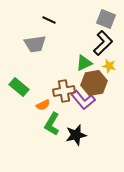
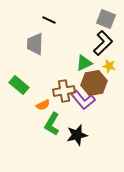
gray trapezoid: rotated 100 degrees clockwise
green rectangle: moved 2 px up
black star: moved 1 px right
